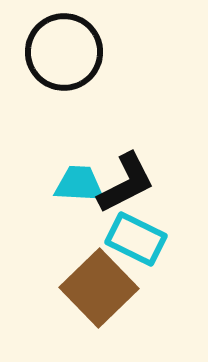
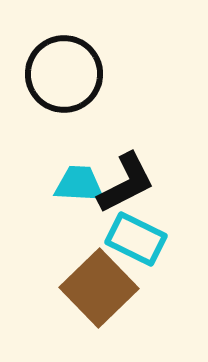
black circle: moved 22 px down
